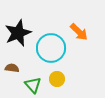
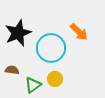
brown semicircle: moved 2 px down
yellow circle: moved 2 px left
green triangle: rotated 36 degrees clockwise
